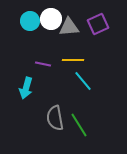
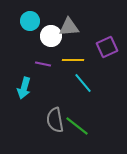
white circle: moved 17 px down
purple square: moved 9 px right, 23 px down
cyan line: moved 2 px down
cyan arrow: moved 2 px left
gray semicircle: moved 2 px down
green line: moved 2 px left, 1 px down; rotated 20 degrees counterclockwise
